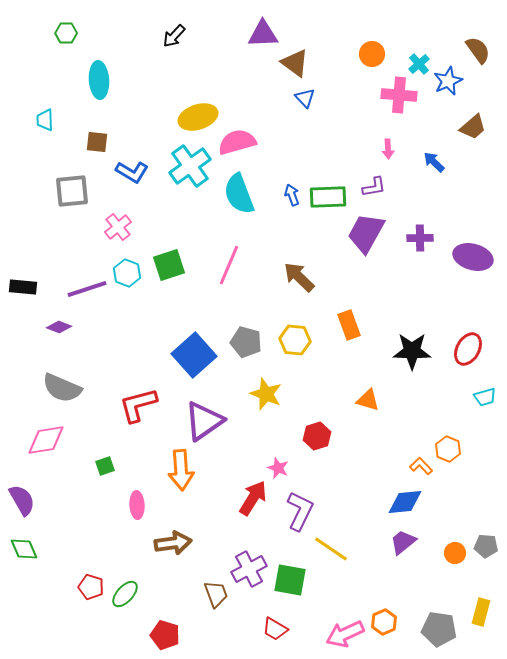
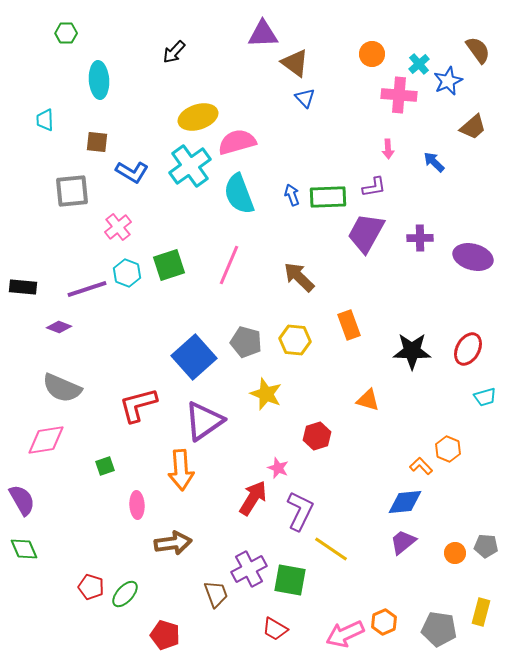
black arrow at (174, 36): moved 16 px down
blue square at (194, 355): moved 2 px down
